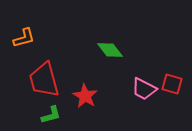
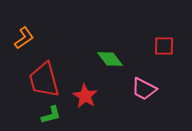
orange L-shape: rotated 20 degrees counterclockwise
green diamond: moved 9 px down
red square: moved 8 px left, 38 px up; rotated 15 degrees counterclockwise
